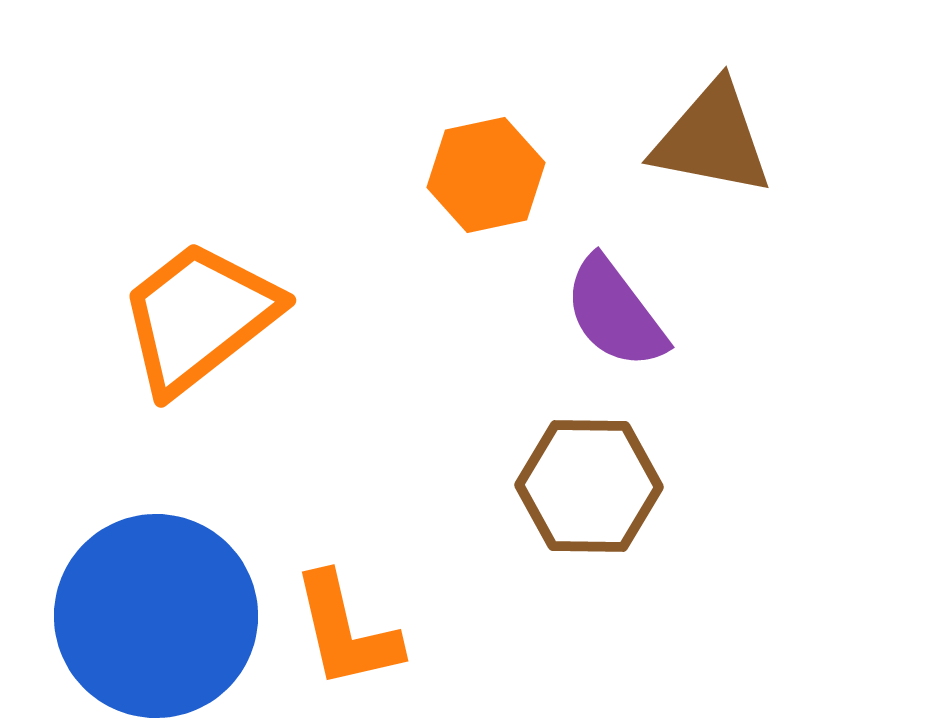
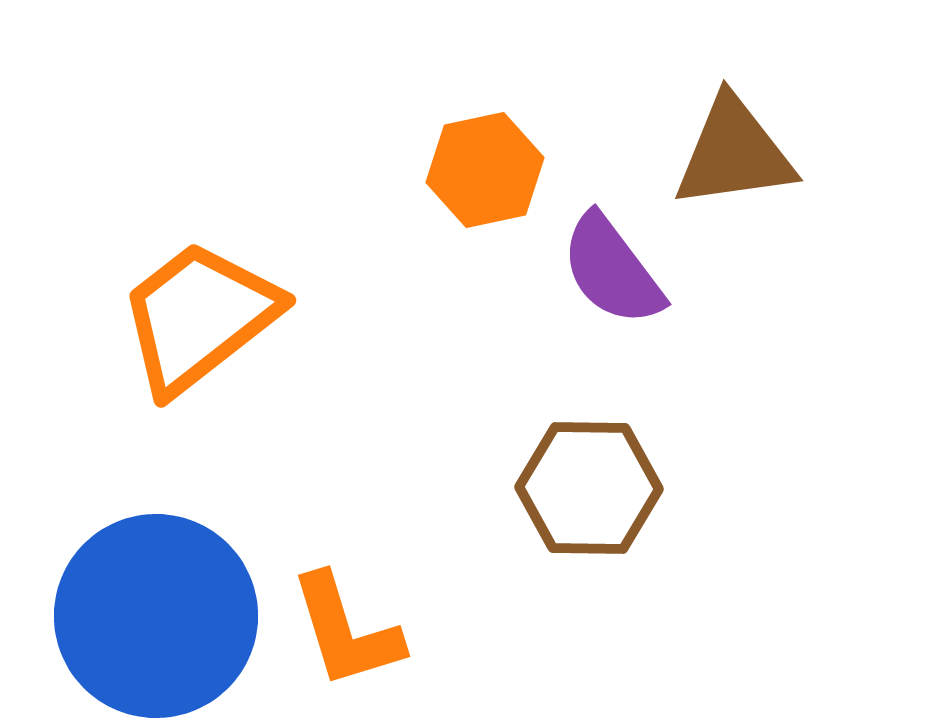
brown triangle: moved 22 px right, 14 px down; rotated 19 degrees counterclockwise
orange hexagon: moved 1 px left, 5 px up
purple semicircle: moved 3 px left, 43 px up
brown hexagon: moved 2 px down
orange L-shape: rotated 4 degrees counterclockwise
